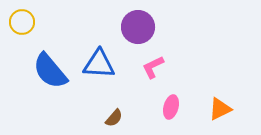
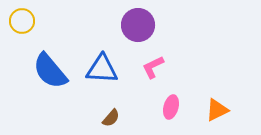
yellow circle: moved 1 px up
purple circle: moved 2 px up
blue triangle: moved 3 px right, 5 px down
orange triangle: moved 3 px left, 1 px down
brown semicircle: moved 3 px left
